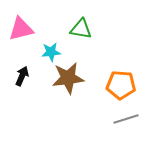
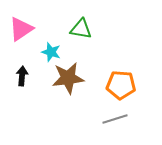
pink triangle: rotated 20 degrees counterclockwise
cyan star: rotated 24 degrees clockwise
black arrow: rotated 18 degrees counterclockwise
gray line: moved 11 px left
